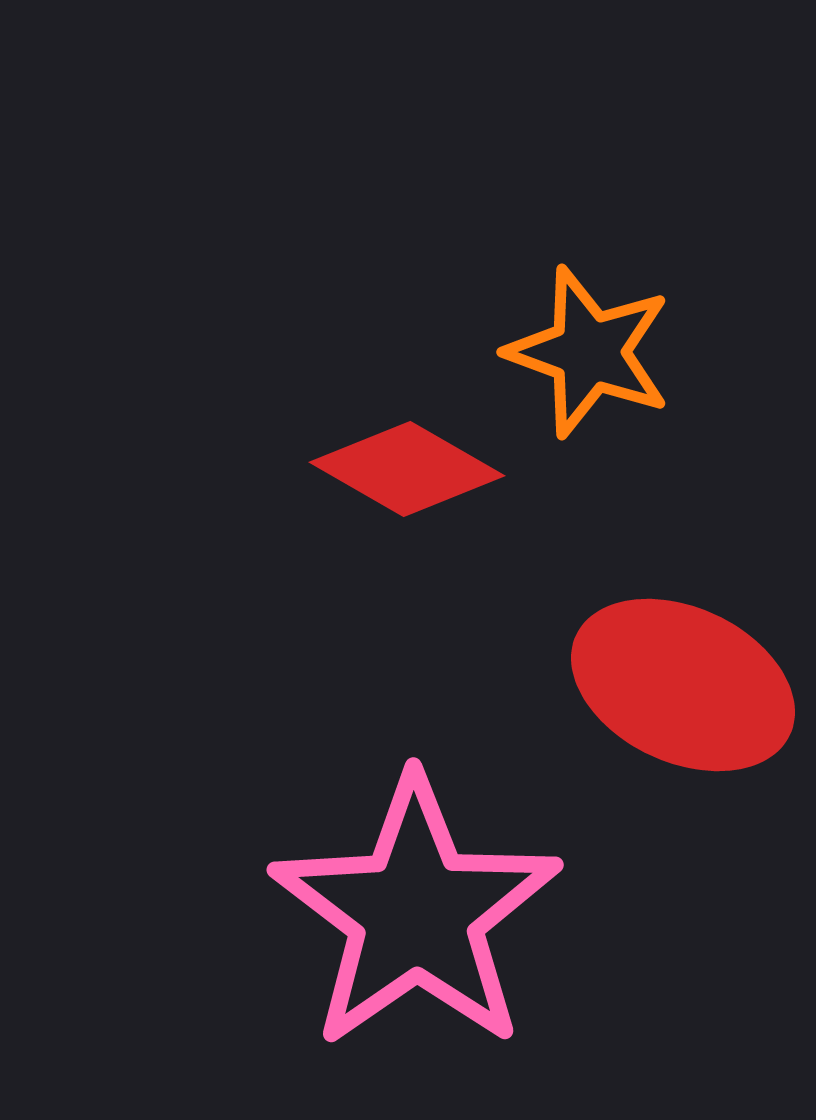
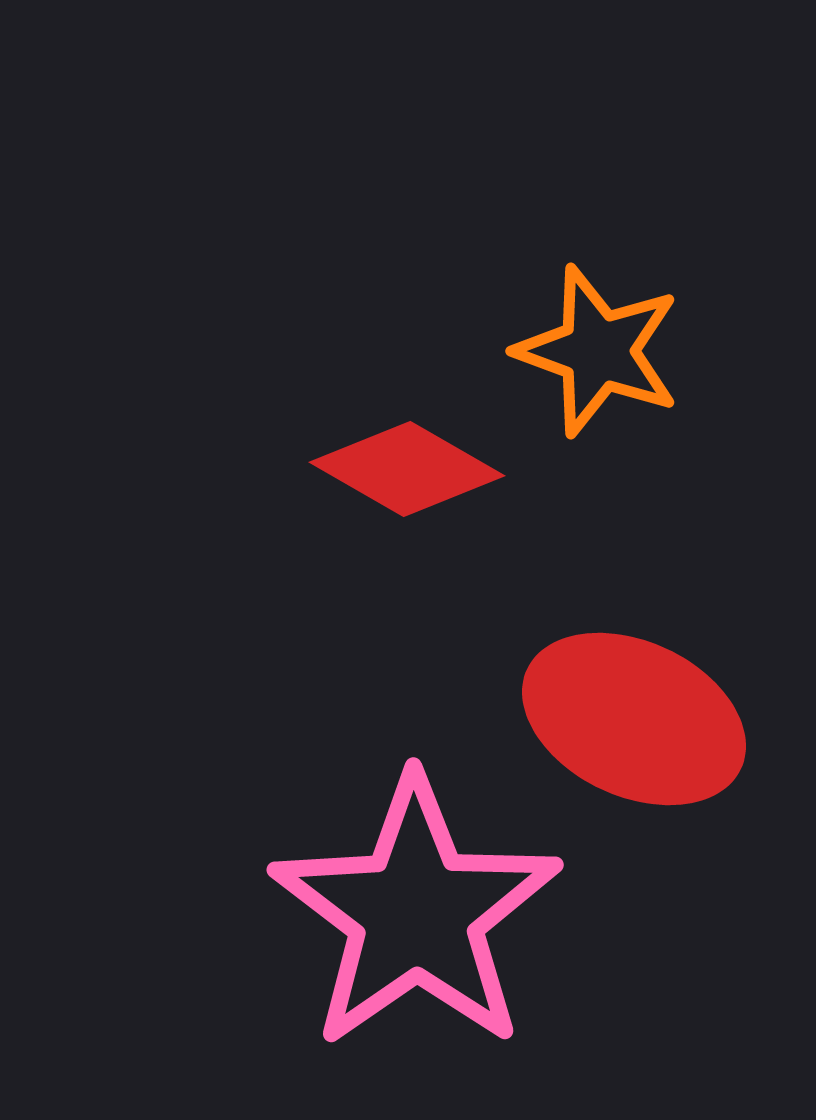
orange star: moved 9 px right, 1 px up
red ellipse: moved 49 px left, 34 px down
